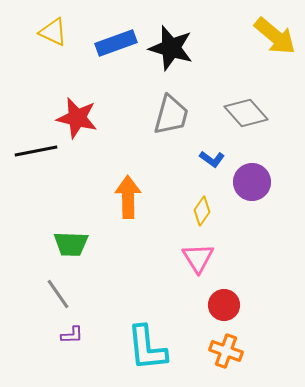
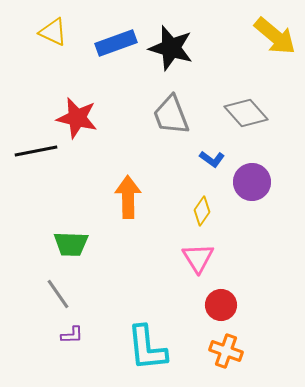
gray trapezoid: rotated 144 degrees clockwise
red circle: moved 3 px left
